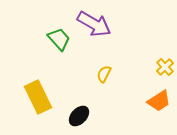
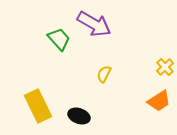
yellow rectangle: moved 9 px down
black ellipse: rotated 65 degrees clockwise
